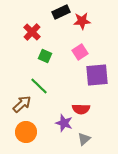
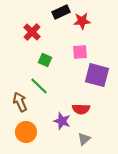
pink square: rotated 28 degrees clockwise
green square: moved 4 px down
purple square: rotated 20 degrees clockwise
brown arrow: moved 2 px left, 2 px up; rotated 72 degrees counterclockwise
purple star: moved 2 px left, 2 px up
